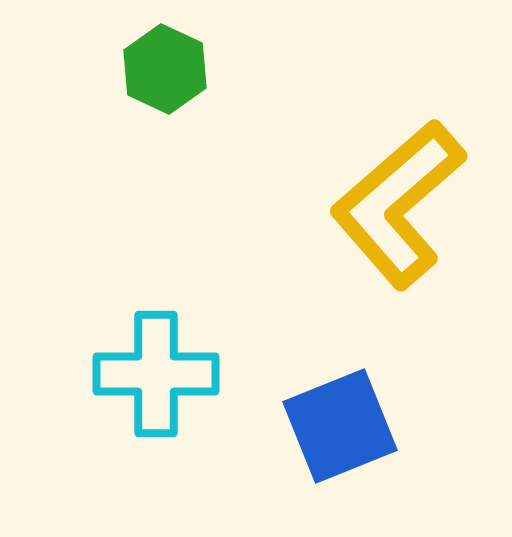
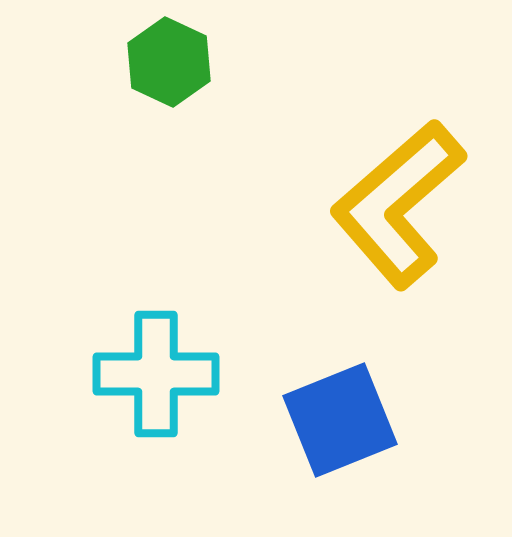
green hexagon: moved 4 px right, 7 px up
blue square: moved 6 px up
